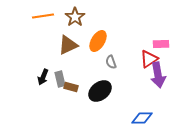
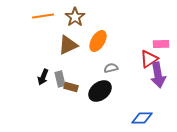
gray semicircle: moved 6 px down; rotated 96 degrees clockwise
